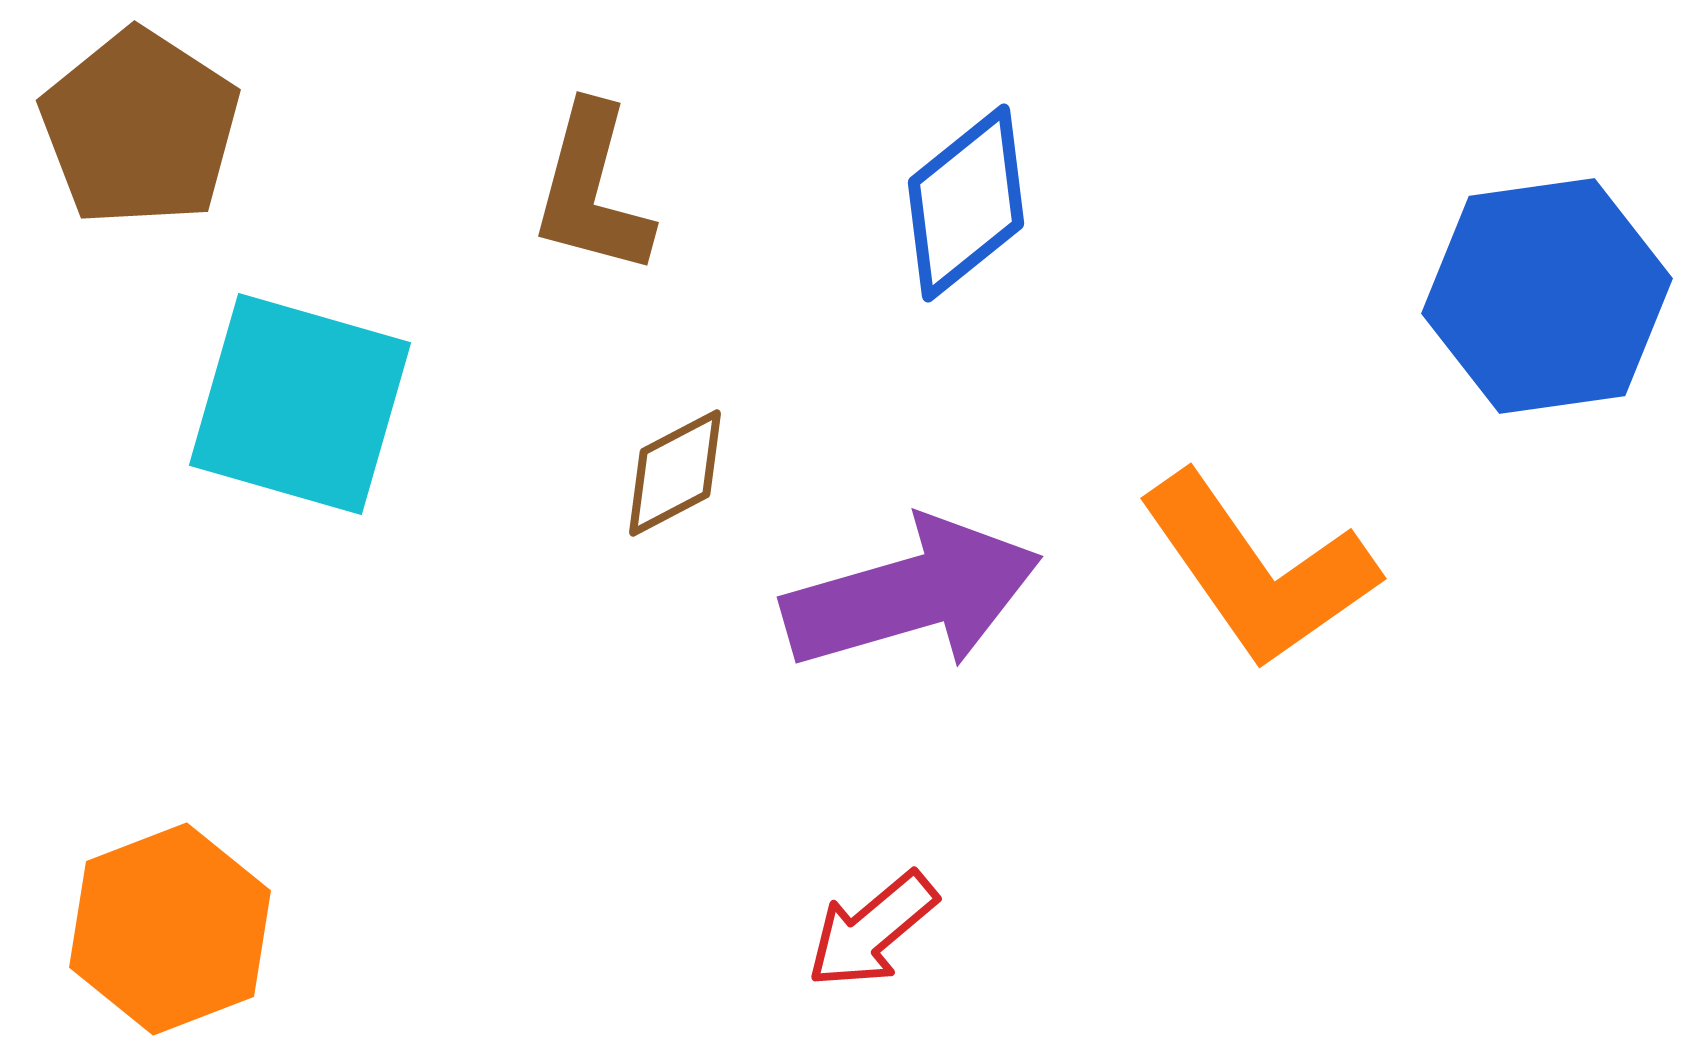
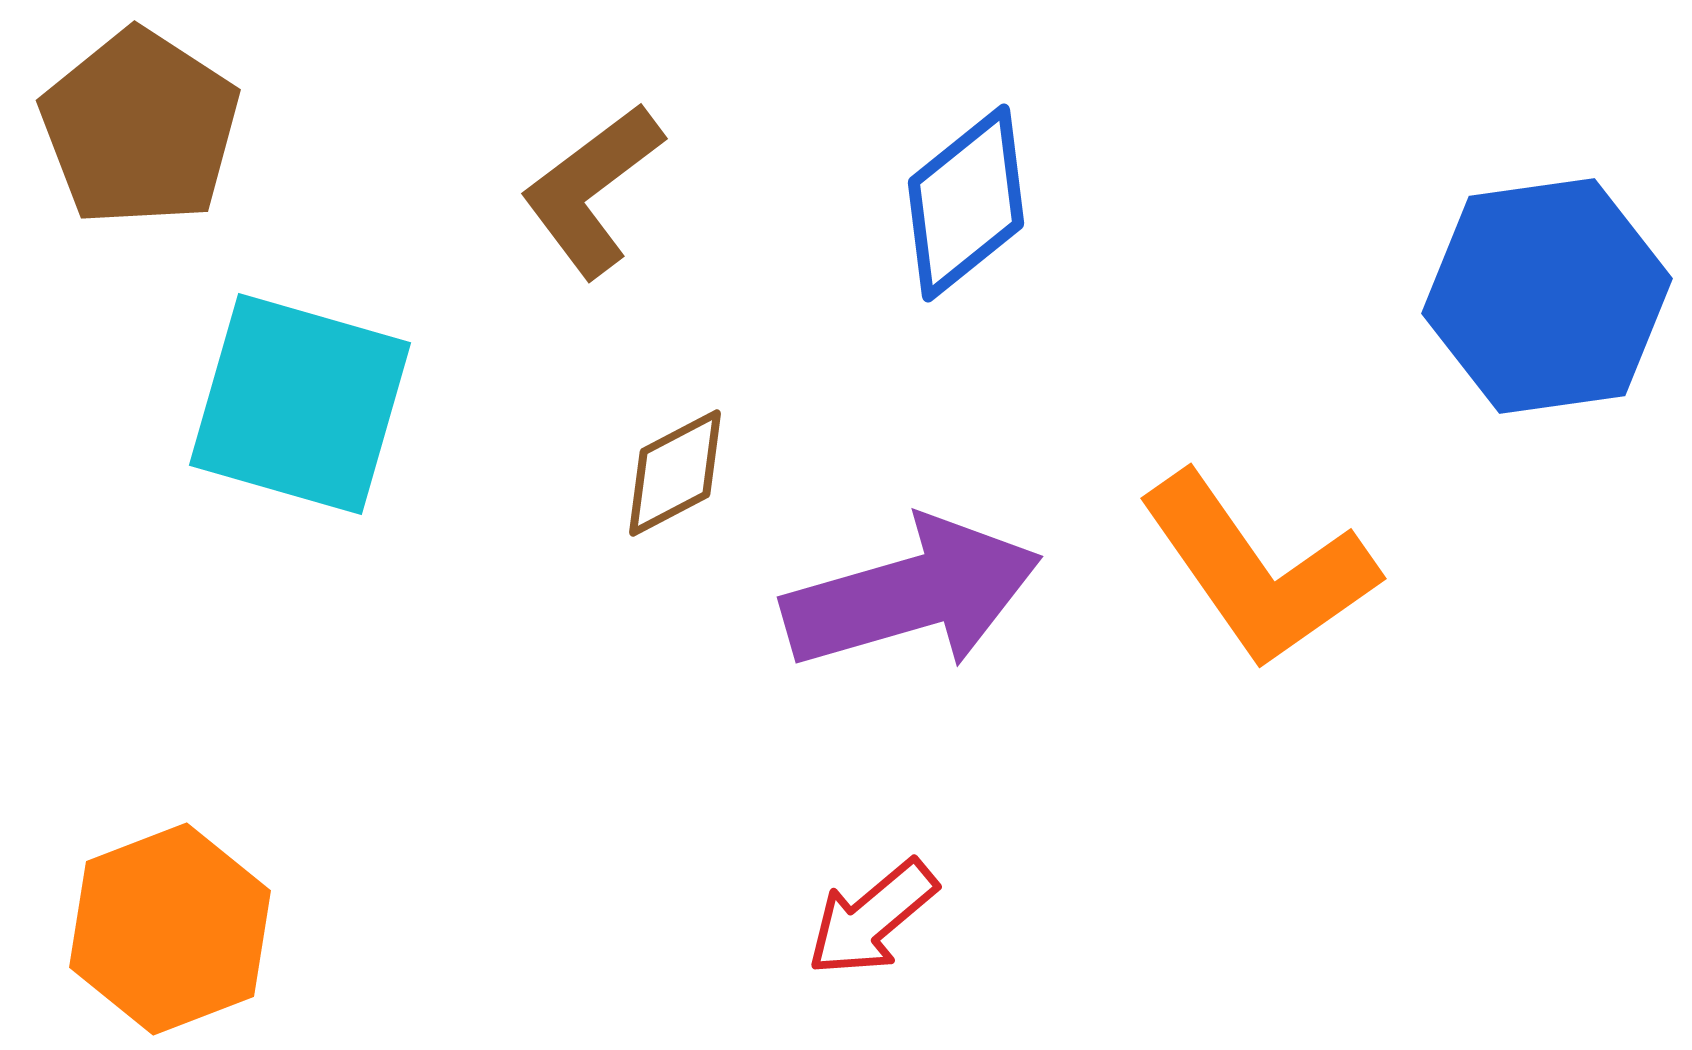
brown L-shape: rotated 38 degrees clockwise
red arrow: moved 12 px up
